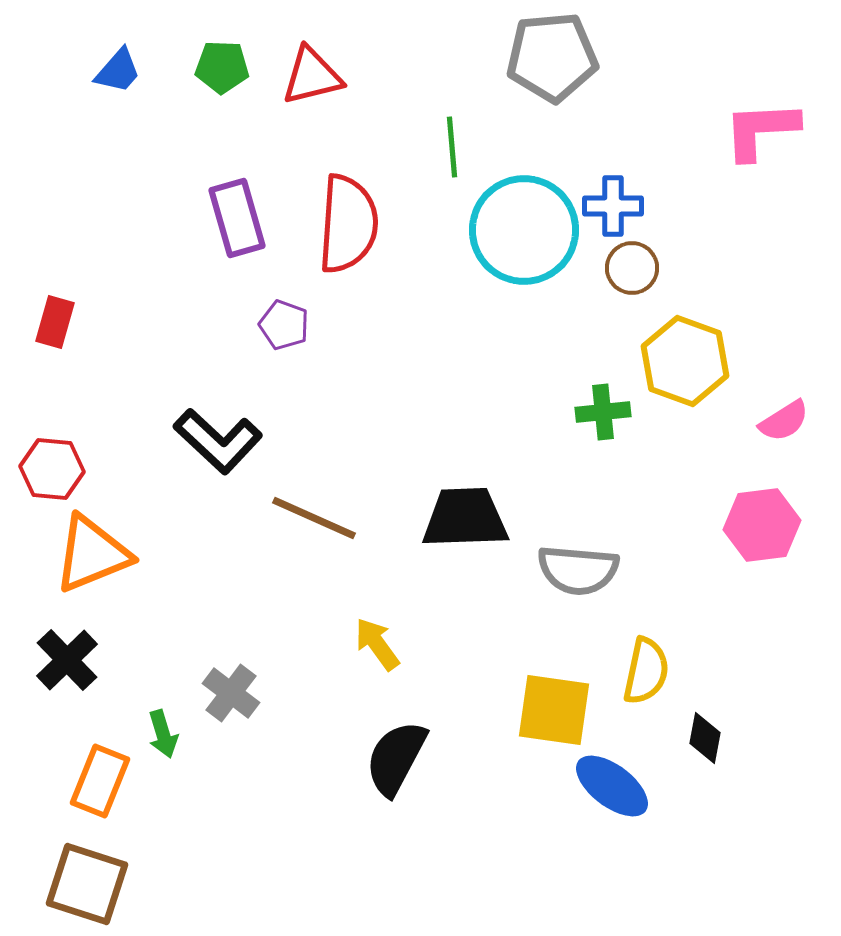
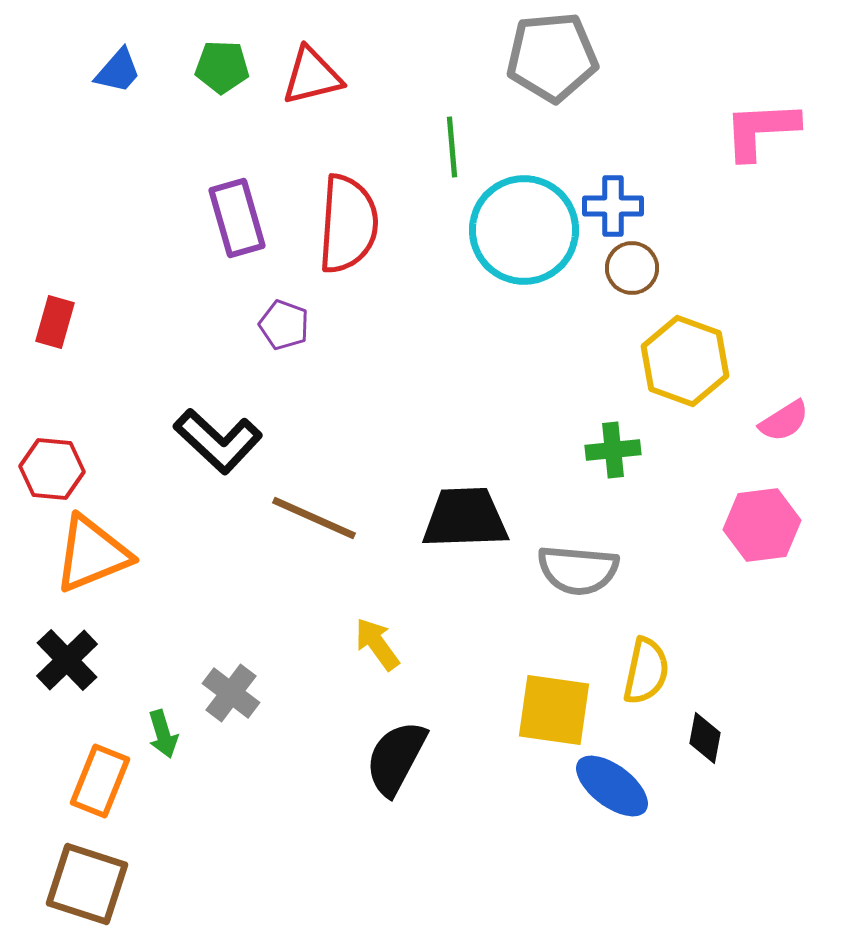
green cross: moved 10 px right, 38 px down
